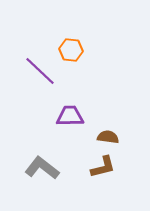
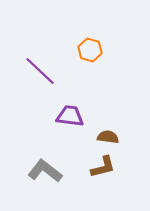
orange hexagon: moved 19 px right; rotated 10 degrees clockwise
purple trapezoid: rotated 8 degrees clockwise
gray L-shape: moved 3 px right, 3 px down
